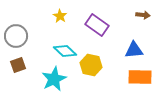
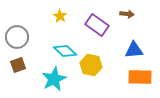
brown arrow: moved 16 px left, 1 px up
gray circle: moved 1 px right, 1 px down
